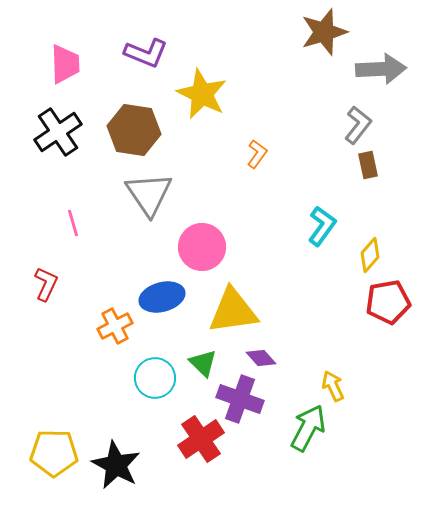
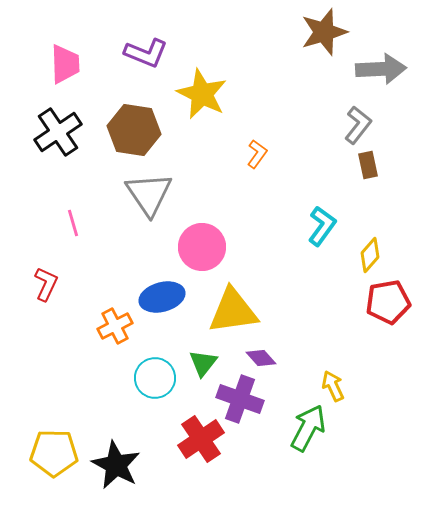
green triangle: rotated 24 degrees clockwise
